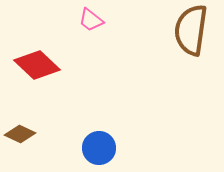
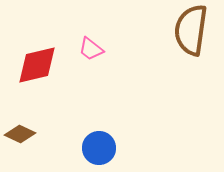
pink trapezoid: moved 29 px down
red diamond: rotated 57 degrees counterclockwise
